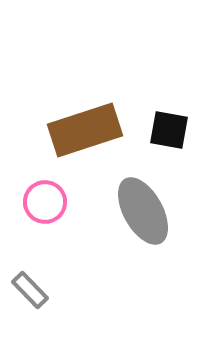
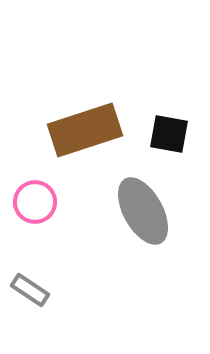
black square: moved 4 px down
pink circle: moved 10 px left
gray rectangle: rotated 12 degrees counterclockwise
